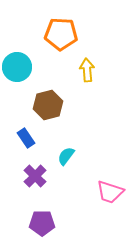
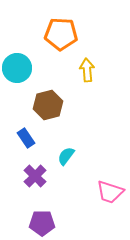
cyan circle: moved 1 px down
